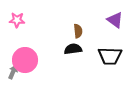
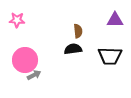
purple triangle: rotated 36 degrees counterclockwise
gray arrow: moved 21 px right, 3 px down; rotated 40 degrees clockwise
